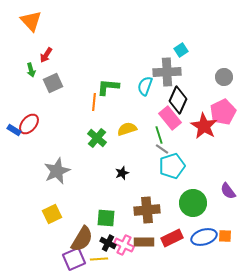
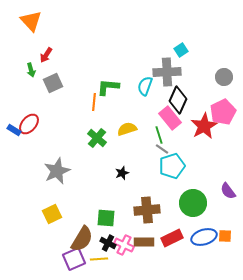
red star: rotated 12 degrees clockwise
